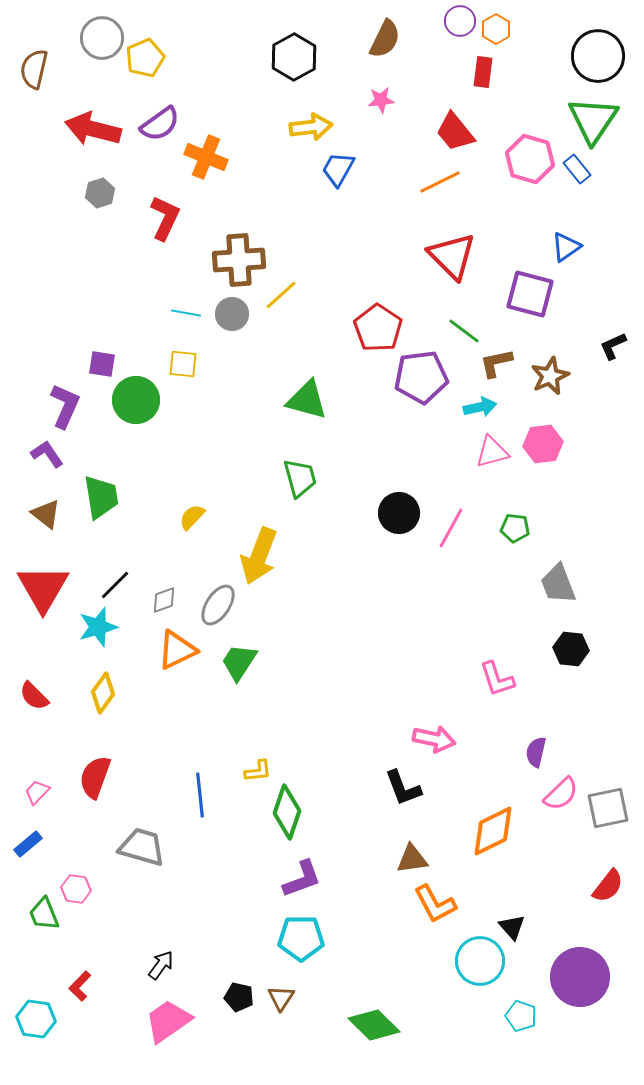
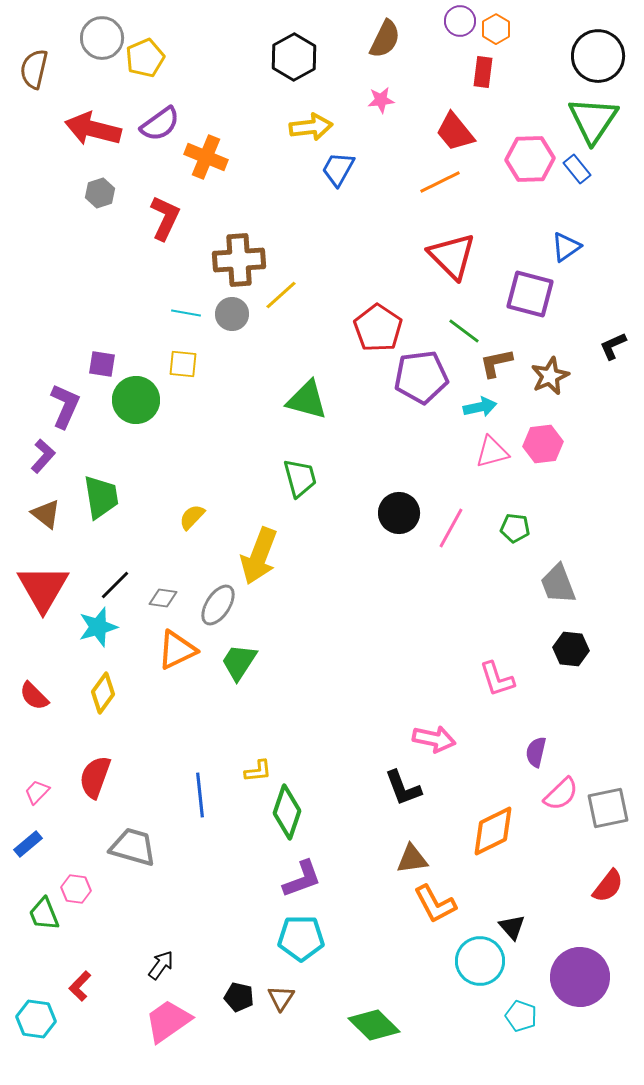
pink hexagon at (530, 159): rotated 18 degrees counterclockwise
purple L-shape at (47, 454): moved 4 px left, 2 px down; rotated 76 degrees clockwise
gray diamond at (164, 600): moved 1 px left, 2 px up; rotated 28 degrees clockwise
gray trapezoid at (142, 847): moved 9 px left
